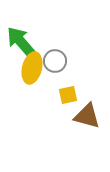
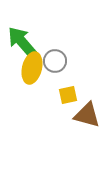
green arrow: moved 1 px right
brown triangle: moved 1 px up
